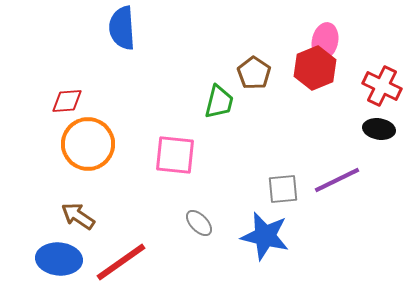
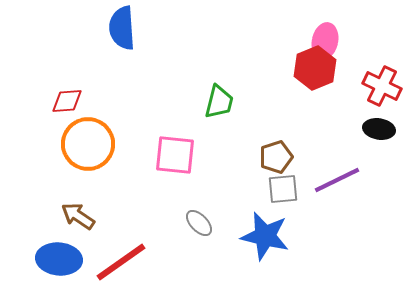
brown pentagon: moved 22 px right, 84 px down; rotated 20 degrees clockwise
